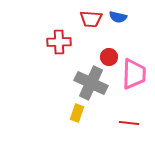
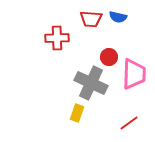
red cross: moved 2 px left, 4 px up
red line: rotated 42 degrees counterclockwise
